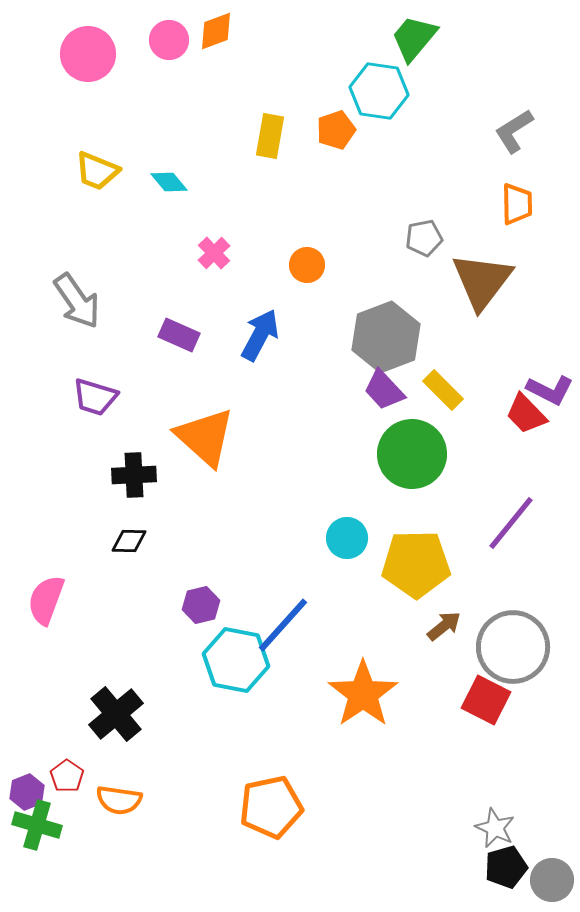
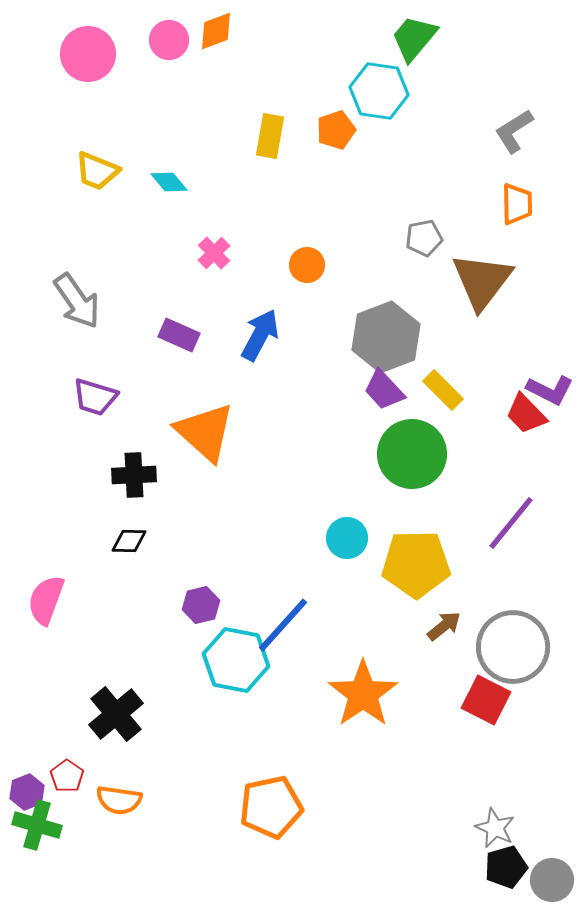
orange triangle at (205, 437): moved 5 px up
